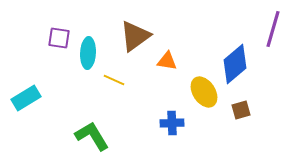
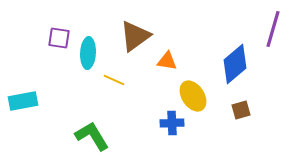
yellow ellipse: moved 11 px left, 4 px down
cyan rectangle: moved 3 px left, 3 px down; rotated 20 degrees clockwise
